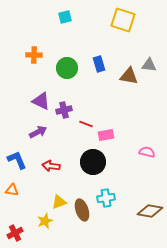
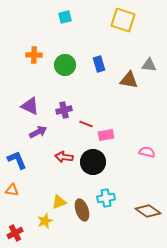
green circle: moved 2 px left, 3 px up
brown triangle: moved 4 px down
purple triangle: moved 11 px left, 5 px down
red arrow: moved 13 px right, 9 px up
brown diamond: moved 2 px left; rotated 25 degrees clockwise
